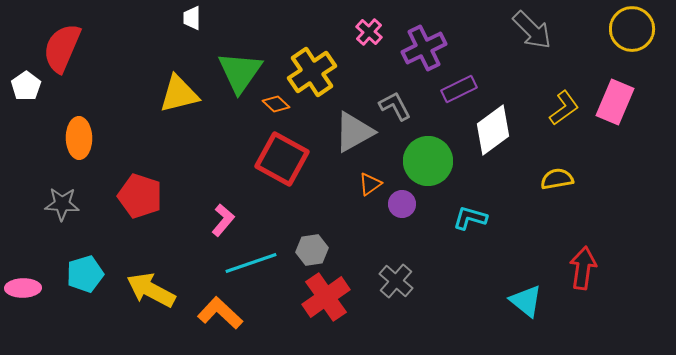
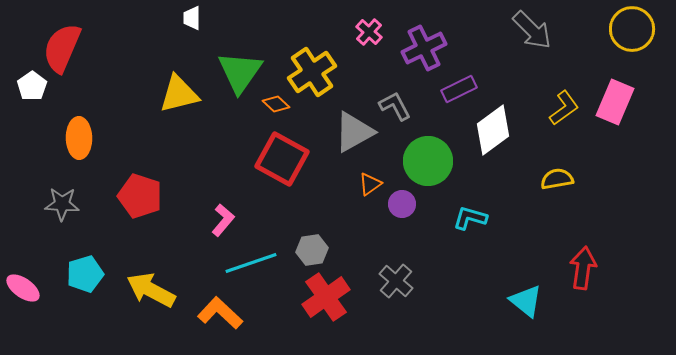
white pentagon: moved 6 px right
pink ellipse: rotated 36 degrees clockwise
